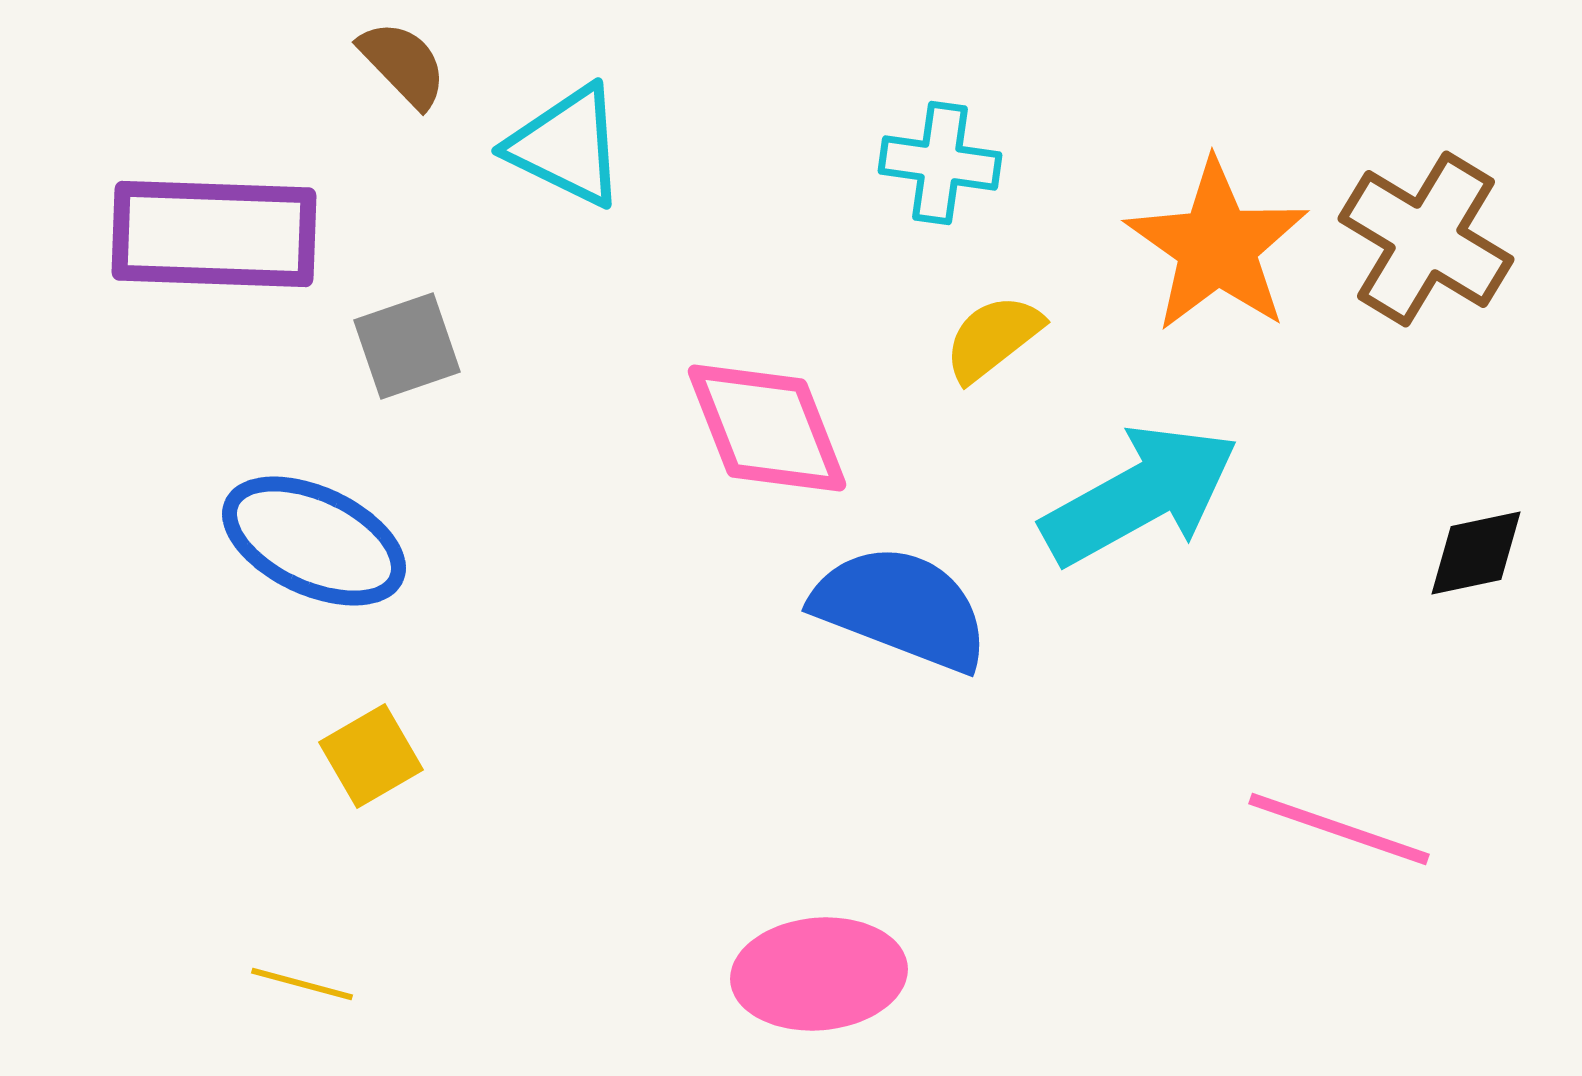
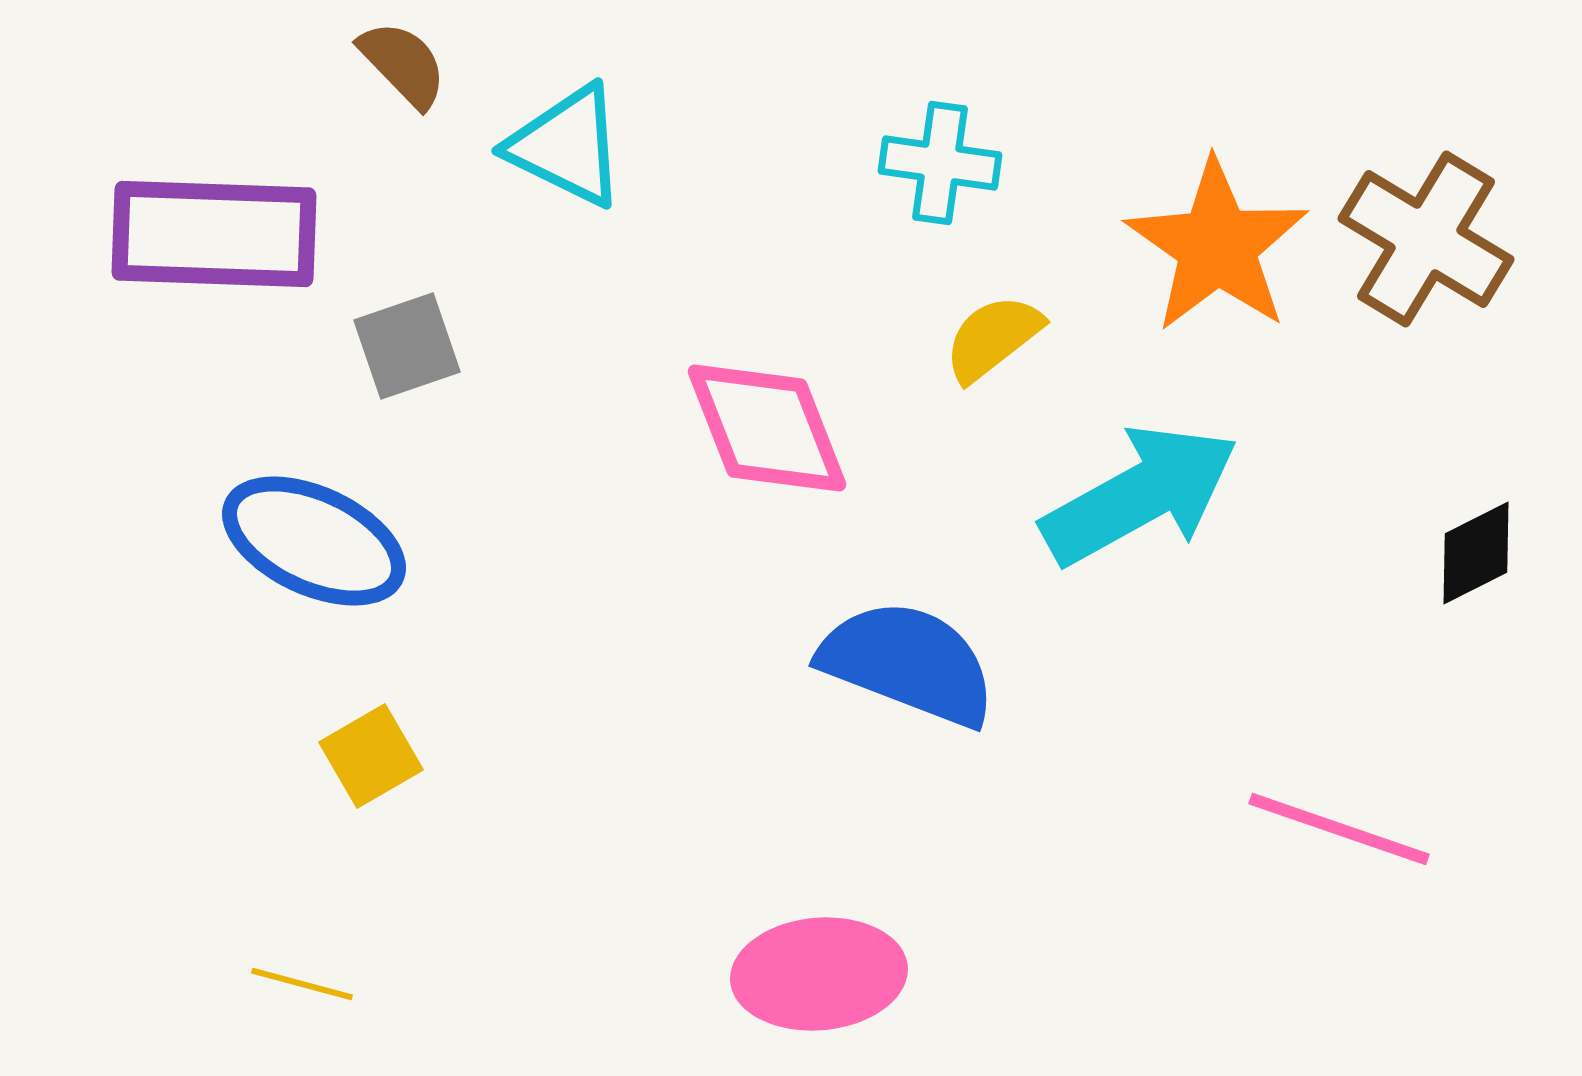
black diamond: rotated 15 degrees counterclockwise
blue semicircle: moved 7 px right, 55 px down
